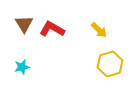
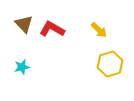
brown triangle: rotated 12 degrees counterclockwise
